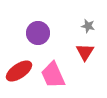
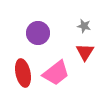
gray star: moved 4 px left
red ellipse: moved 4 px right, 2 px down; rotated 68 degrees counterclockwise
pink trapezoid: moved 3 px right, 2 px up; rotated 104 degrees counterclockwise
